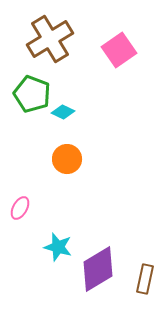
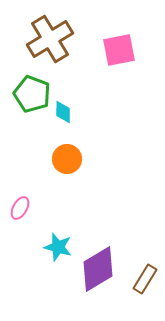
pink square: rotated 24 degrees clockwise
cyan diamond: rotated 65 degrees clockwise
brown rectangle: rotated 20 degrees clockwise
